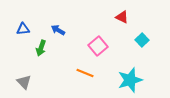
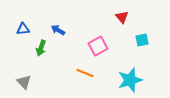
red triangle: rotated 24 degrees clockwise
cyan square: rotated 32 degrees clockwise
pink square: rotated 12 degrees clockwise
